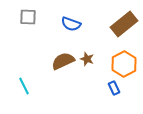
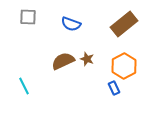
orange hexagon: moved 2 px down
